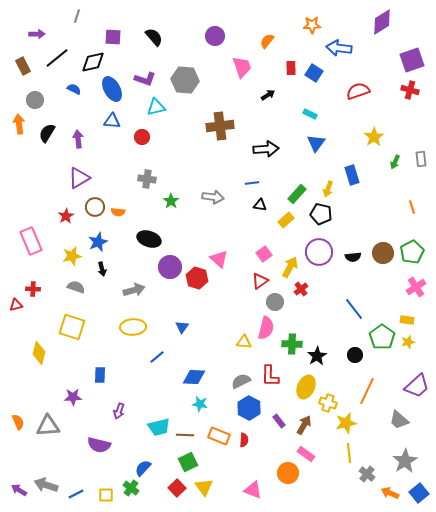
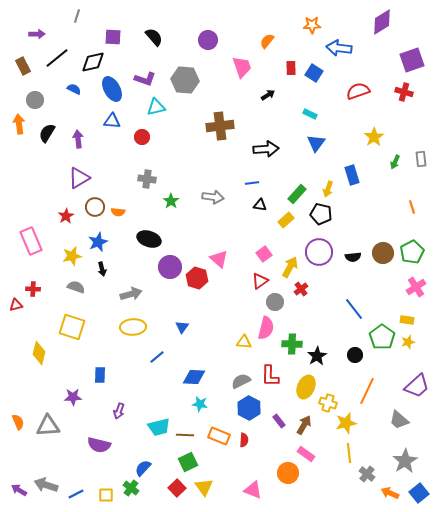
purple circle at (215, 36): moved 7 px left, 4 px down
red cross at (410, 90): moved 6 px left, 2 px down
gray arrow at (134, 290): moved 3 px left, 4 px down
